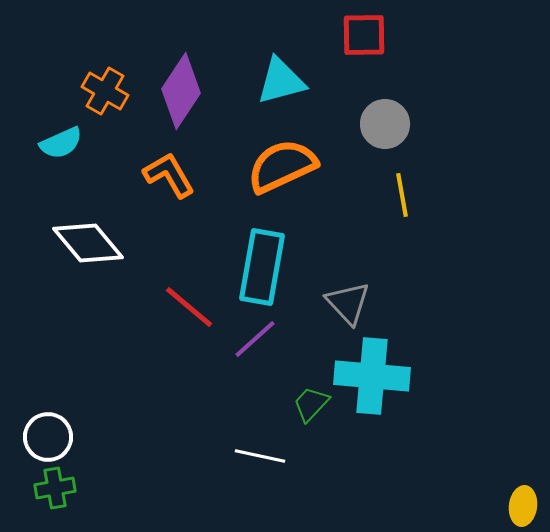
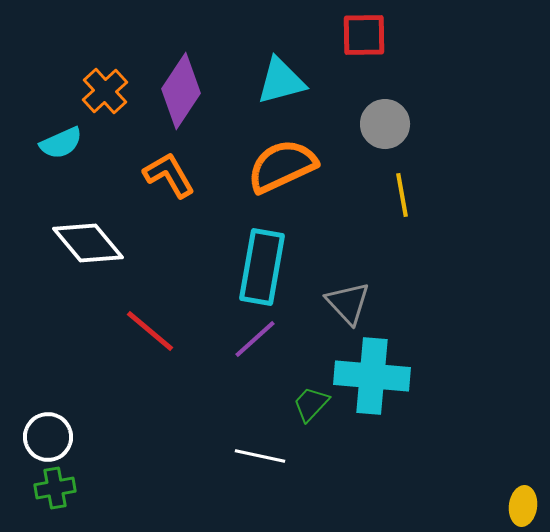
orange cross: rotated 18 degrees clockwise
red line: moved 39 px left, 24 px down
